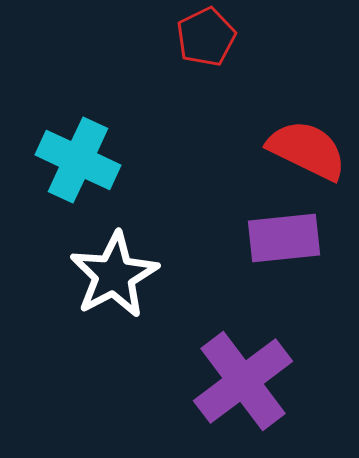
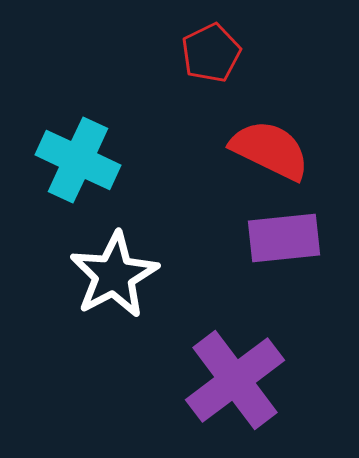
red pentagon: moved 5 px right, 16 px down
red semicircle: moved 37 px left
purple cross: moved 8 px left, 1 px up
